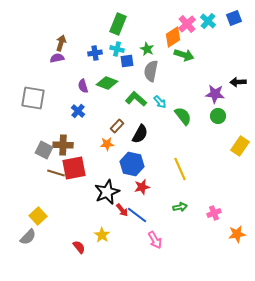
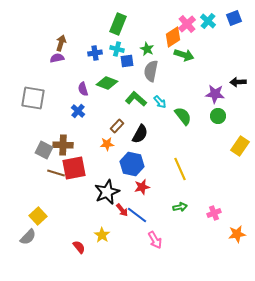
purple semicircle at (83, 86): moved 3 px down
